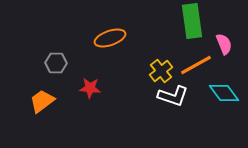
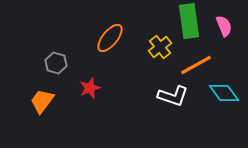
green rectangle: moved 3 px left
orange ellipse: rotated 32 degrees counterclockwise
pink semicircle: moved 18 px up
gray hexagon: rotated 15 degrees clockwise
yellow cross: moved 1 px left, 24 px up
red star: rotated 25 degrees counterclockwise
orange trapezoid: rotated 16 degrees counterclockwise
